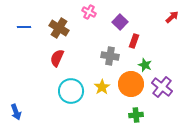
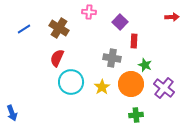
pink cross: rotated 24 degrees counterclockwise
red arrow: rotated 40 degrees clockwise
blue line: moved 2 px down; rotated 32 degrees counterclockwise
red rectangle: rotated 16 degrees counterclockwise
gray cross: moved 2 px right, 2 px down
purple cross: moved 2 px right, 1 px down
cyan circle: moved 9 px up
blue arrow: moved 4 px left, 1 px down
